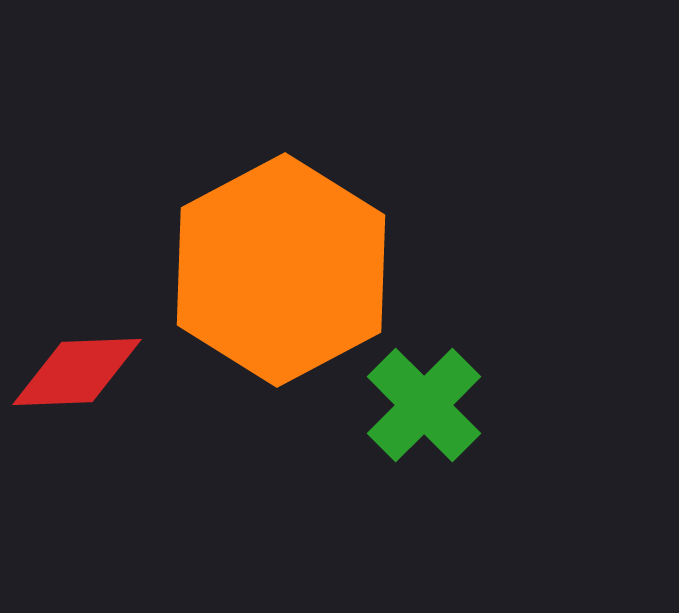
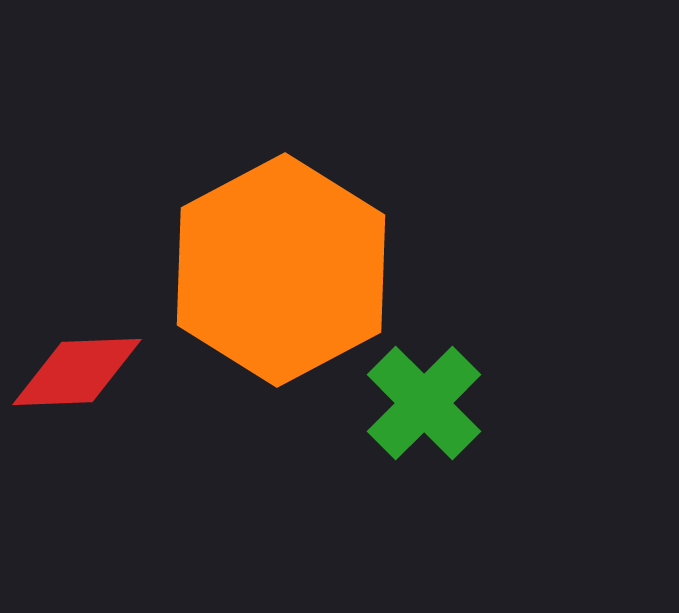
green cross: moved 2 px up
